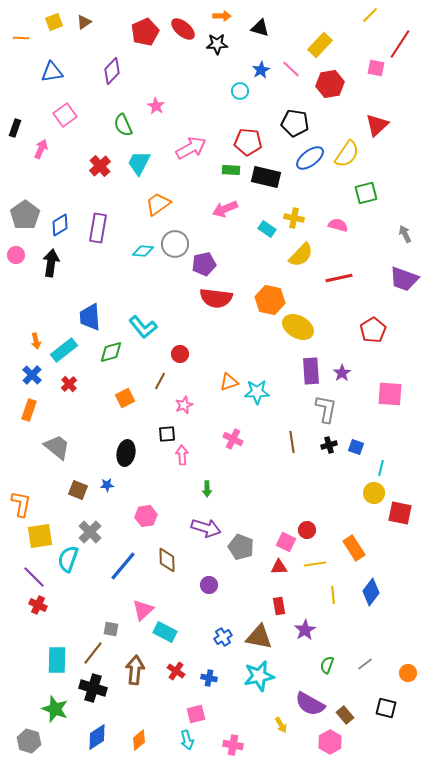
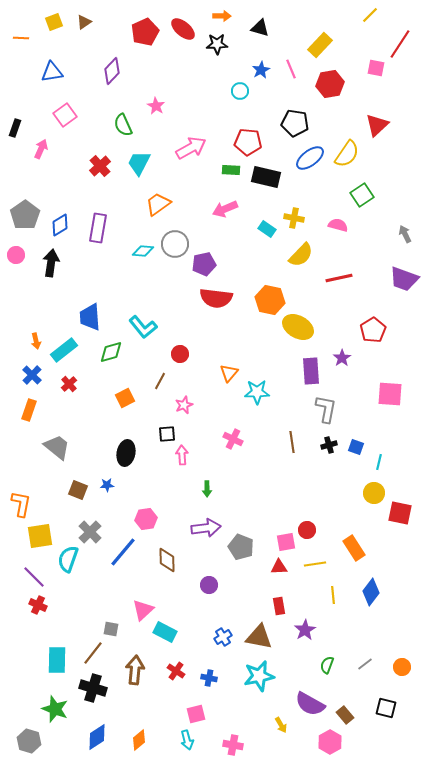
pink line at (291, 69): rotated 24 degrees clockwise
green square at (366, 193): moved 4 px left, 2 px down; rotated 20 degrees counterclockwise
purple star at (342, 373): moved 15 px up
orange triangle at (229, 382): moved 9 px up; rotated 30 degrees counterclockwise
cyan line at (381, 468): moved 2 px left, 6 px up
pink hexagon at (146, 516): moved 3 px down
purple arrow at (206, 528): rotated 24 degrees counterclockwise
pink square at (286, 542): rotated 36 degrees counterclockwise
blue line at (123, 566): moved 14 px up
orange circle at (408, 673): moved 6 px left, 6 px up
